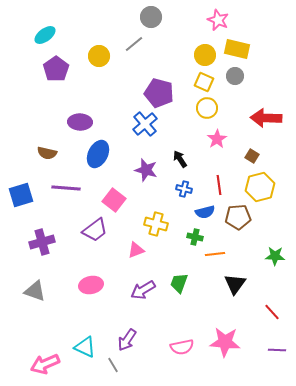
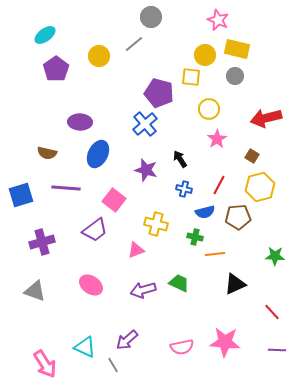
yellow square at (204, 82): moved 13 px left, 5 px up; rotated 18 degrees counterclockwise
yellow circle at (207, 108): moved 2 px right, 1 px down
red arrow at (266, 118): rotated 16 degrees counterclockwise
red line at (219, 185): rotated 36 degrees clockwise
green trapezoid at (179, 283): rotated 95 degrees clockwise
black triangle at (235, 284): rotated 30 degrees clockwise
pink ellipse at (91, 285): rotated 45 degrees clockwise
purple arrow at (143, 290): rotated 15 degrees clockwise
purple arrow at (127, 340): rotated 15 degrees clockwise
pink arrow at (45, 364): rotated 100 degrees counterclockwise
